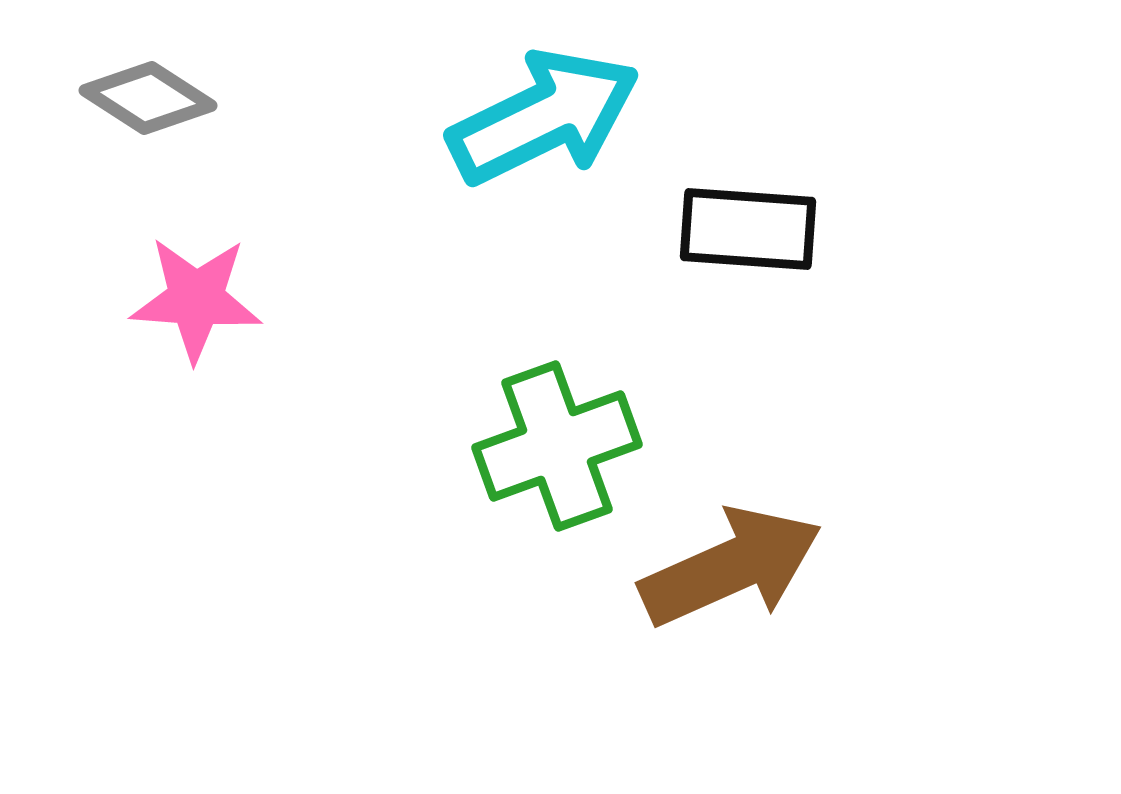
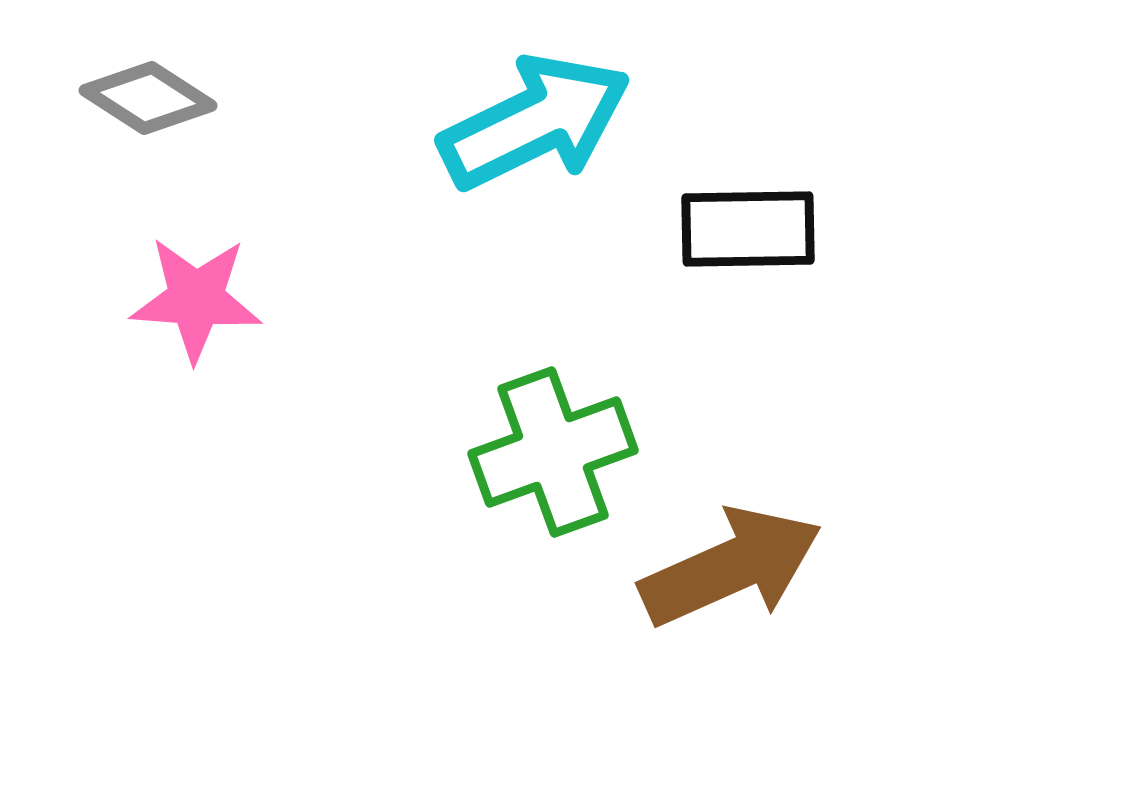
cyan arrow: moved 9 px left, 5 px down
black rectangle: rotated 5 degrees counterclockwise
green cross: moved 4 px left, 6 px down
